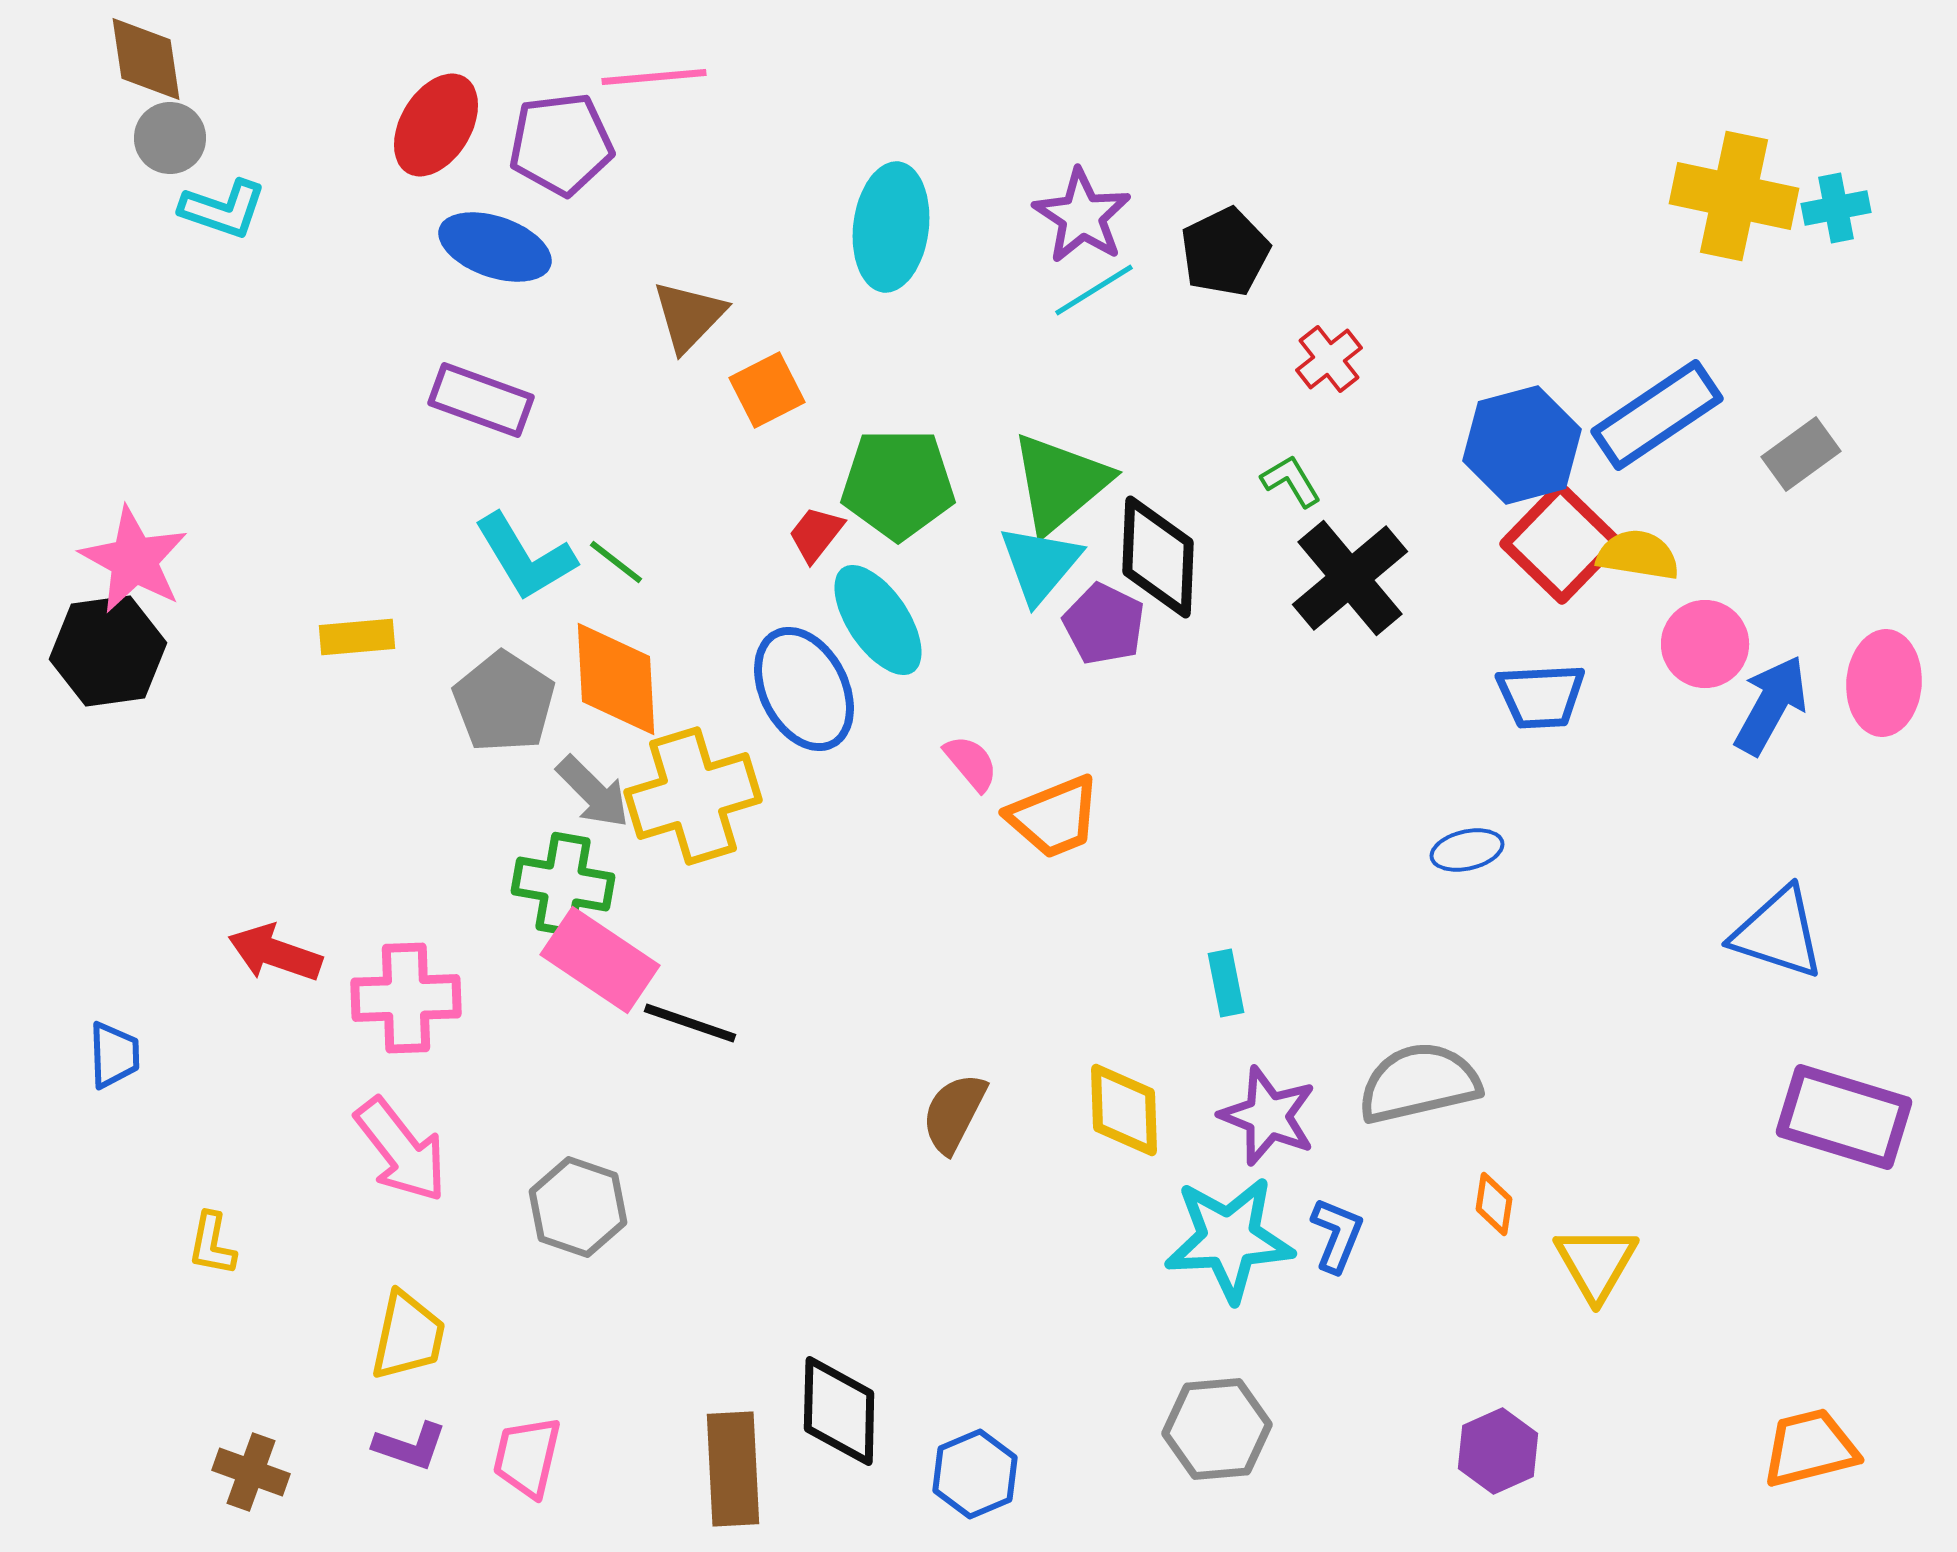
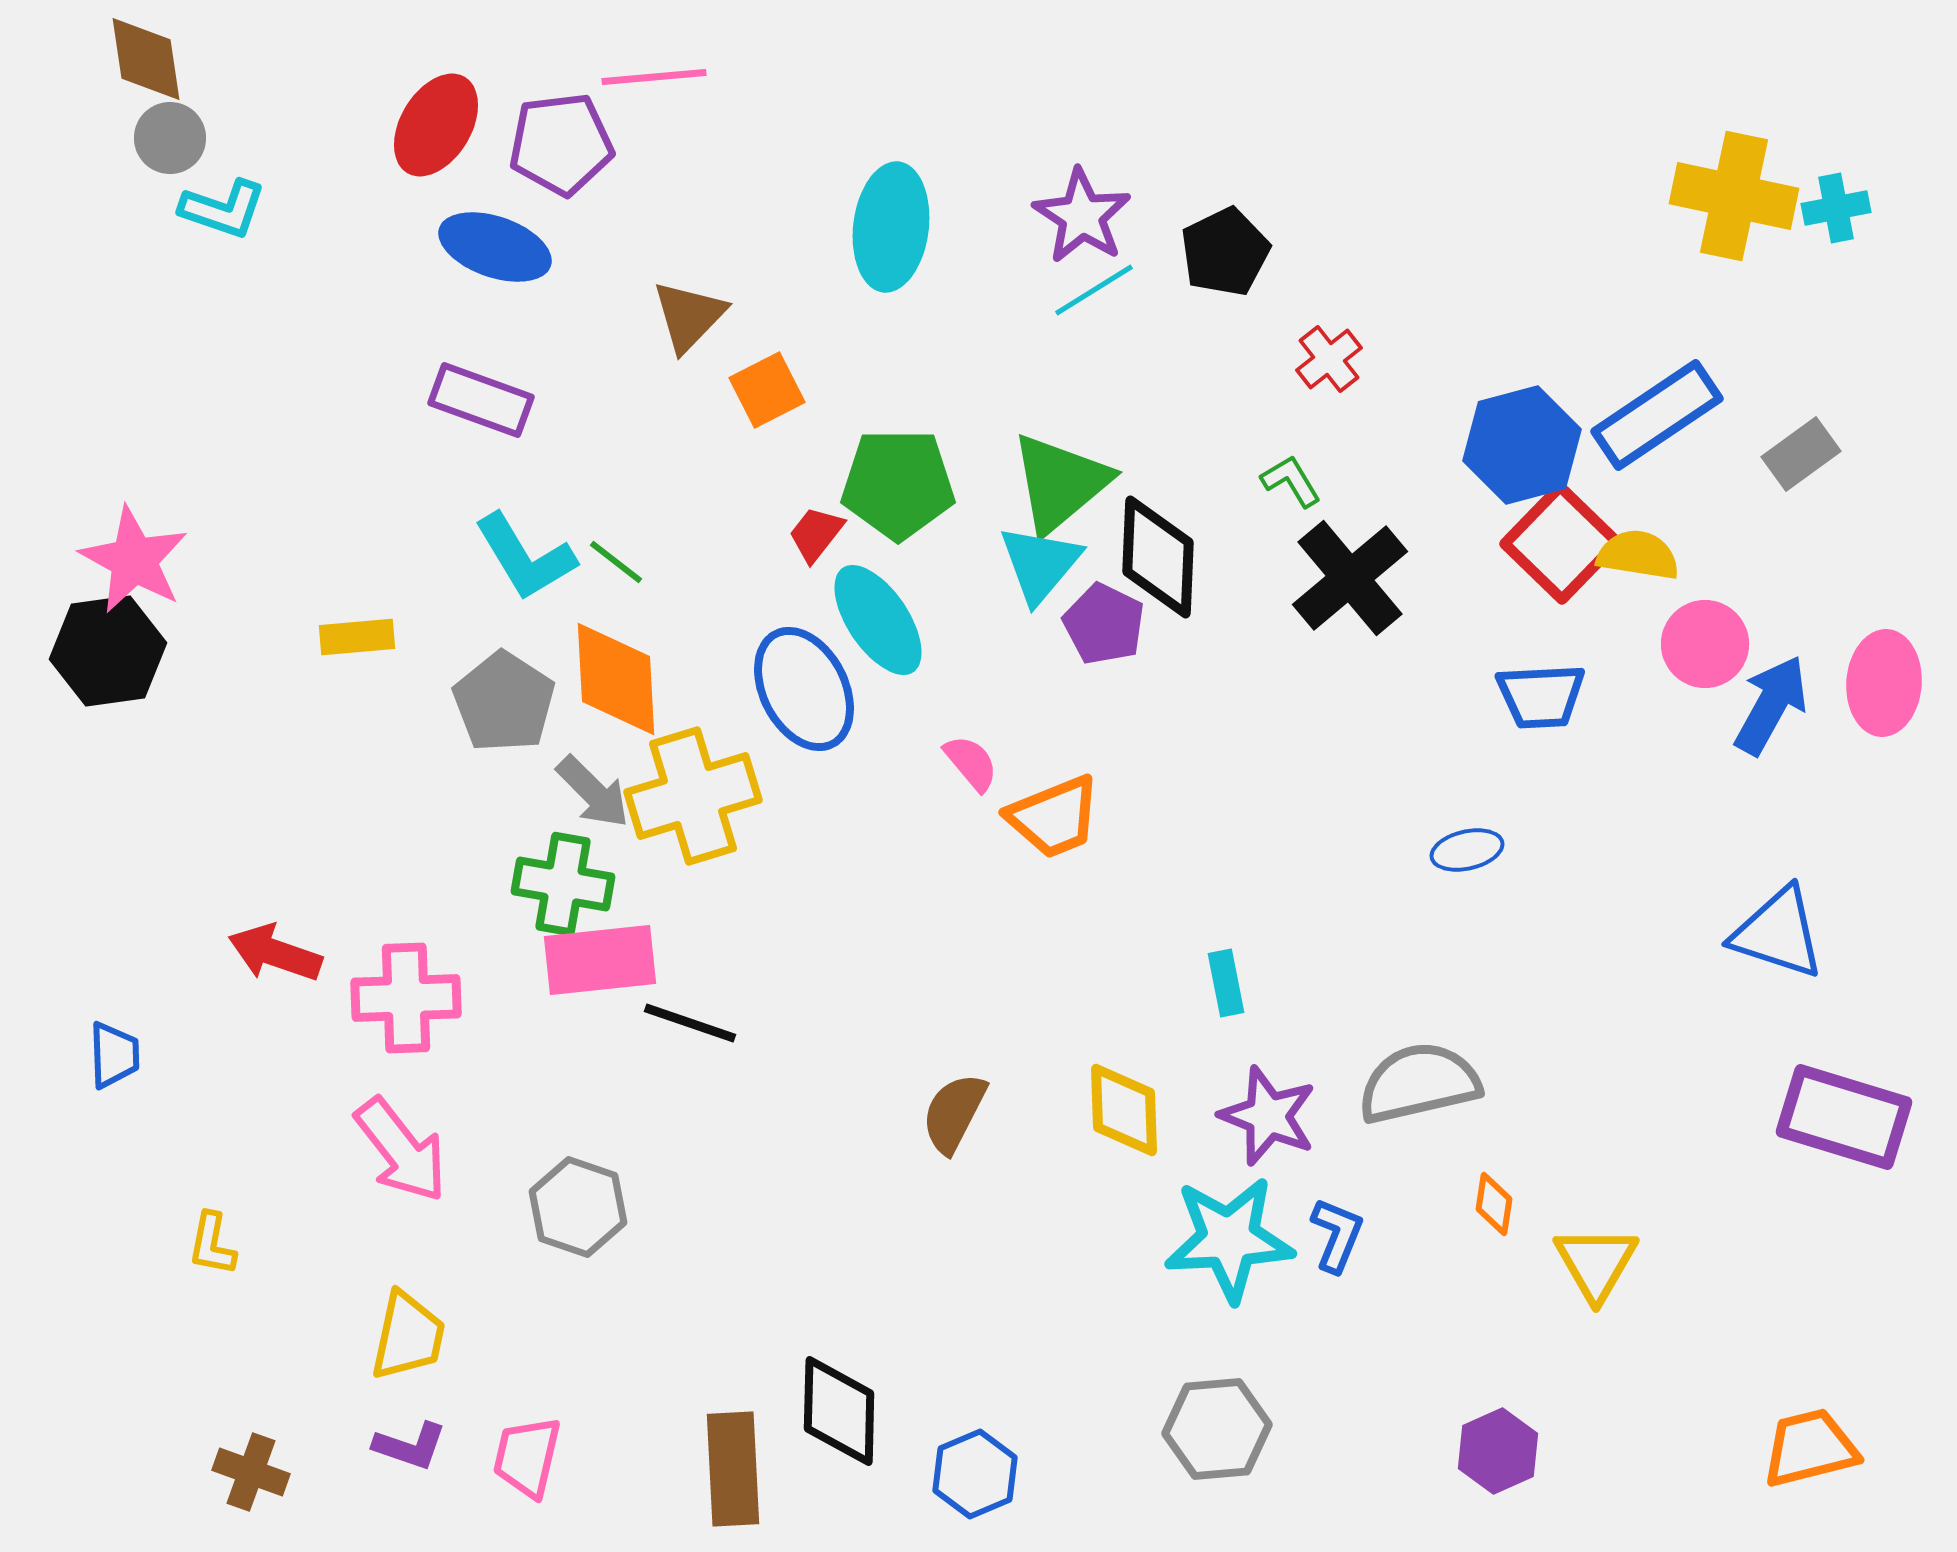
pink rectangle at (600, 960): rotated 40 degrees counterclockwise
